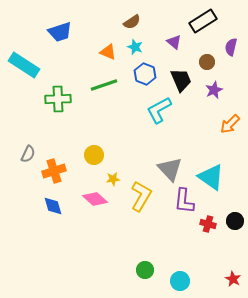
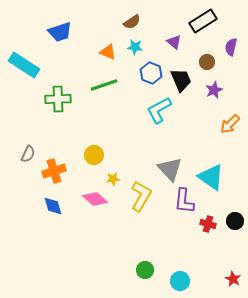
cyan star: rotated 14 degrees counterclockwise
blue hexagon: moved 6 px right, 1 px up
